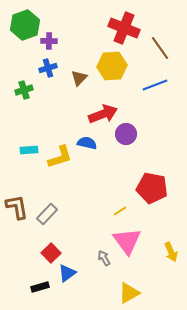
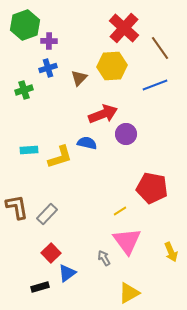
red cross: rotated 20 degrees clockwise
